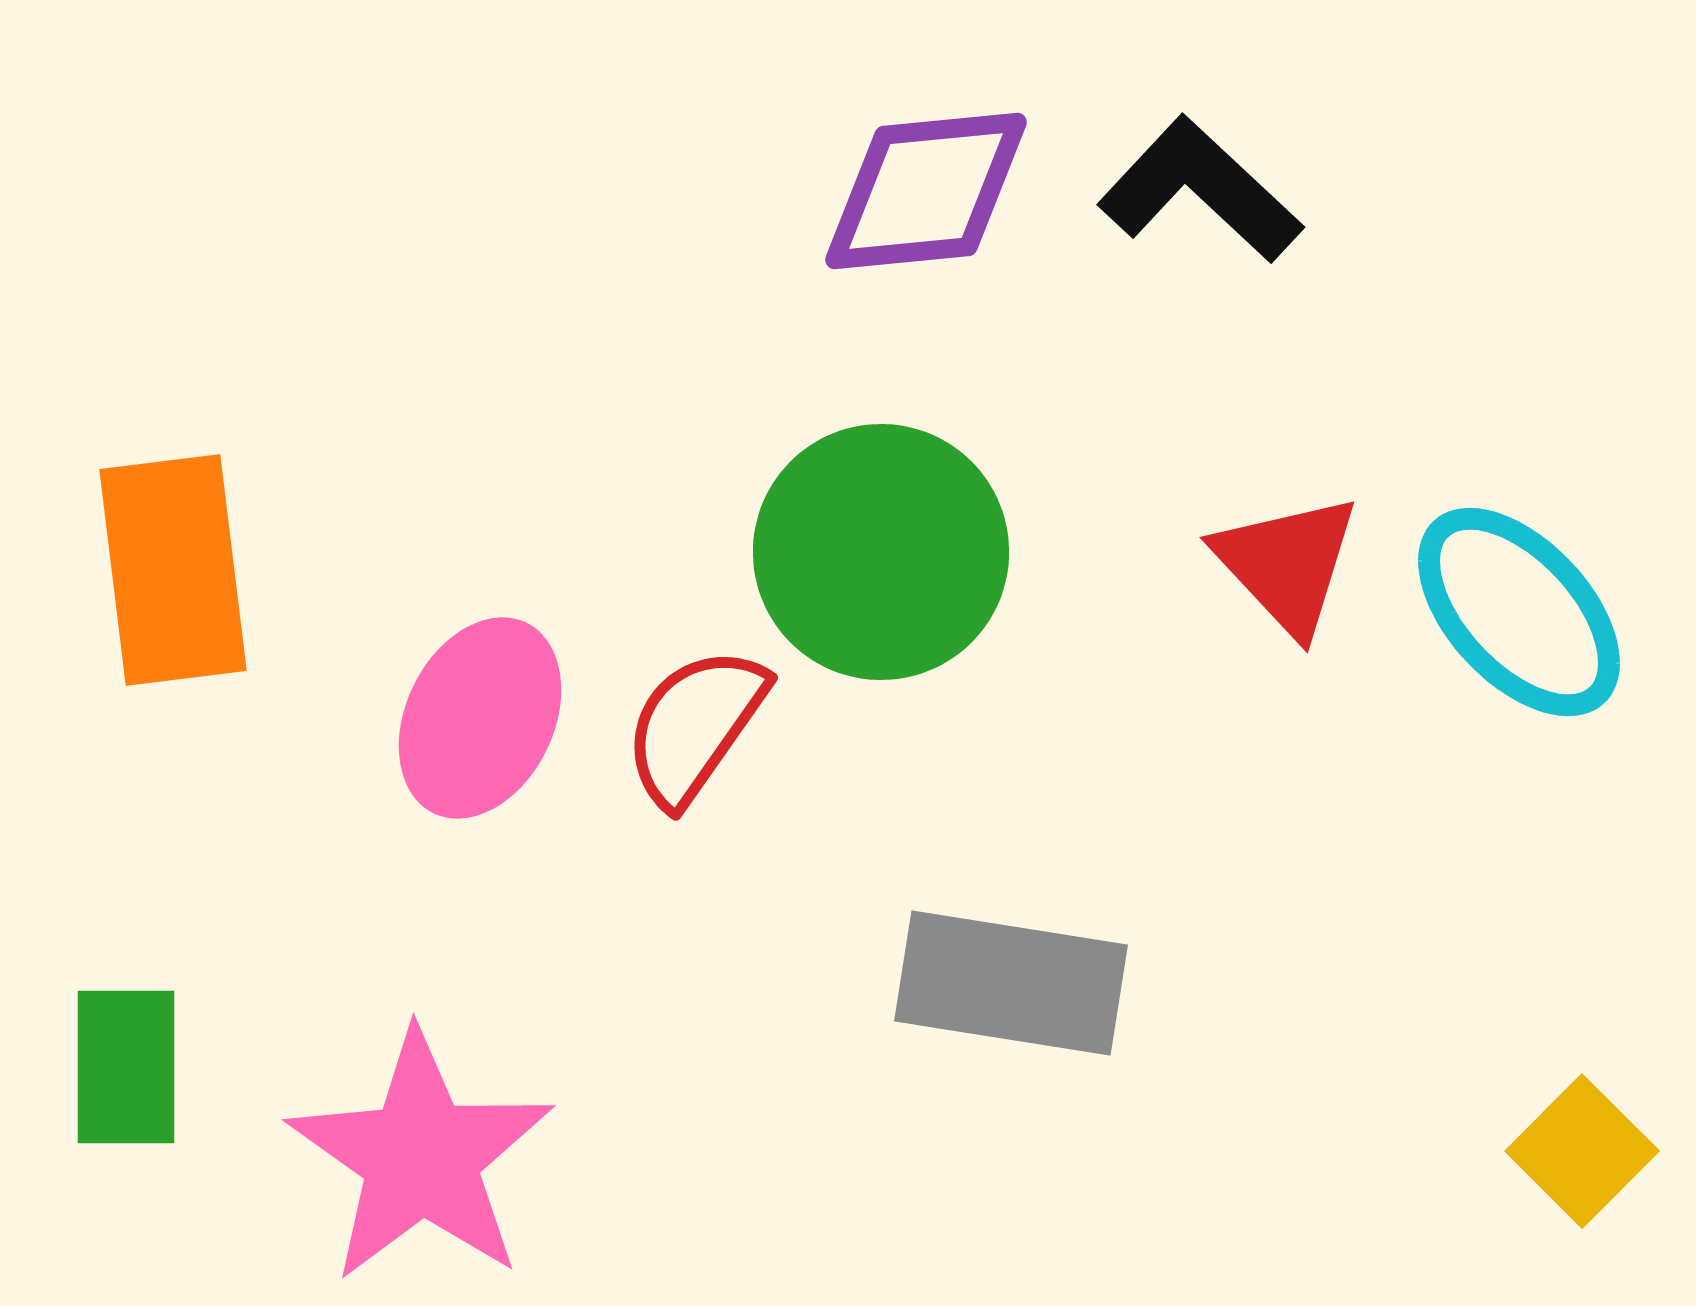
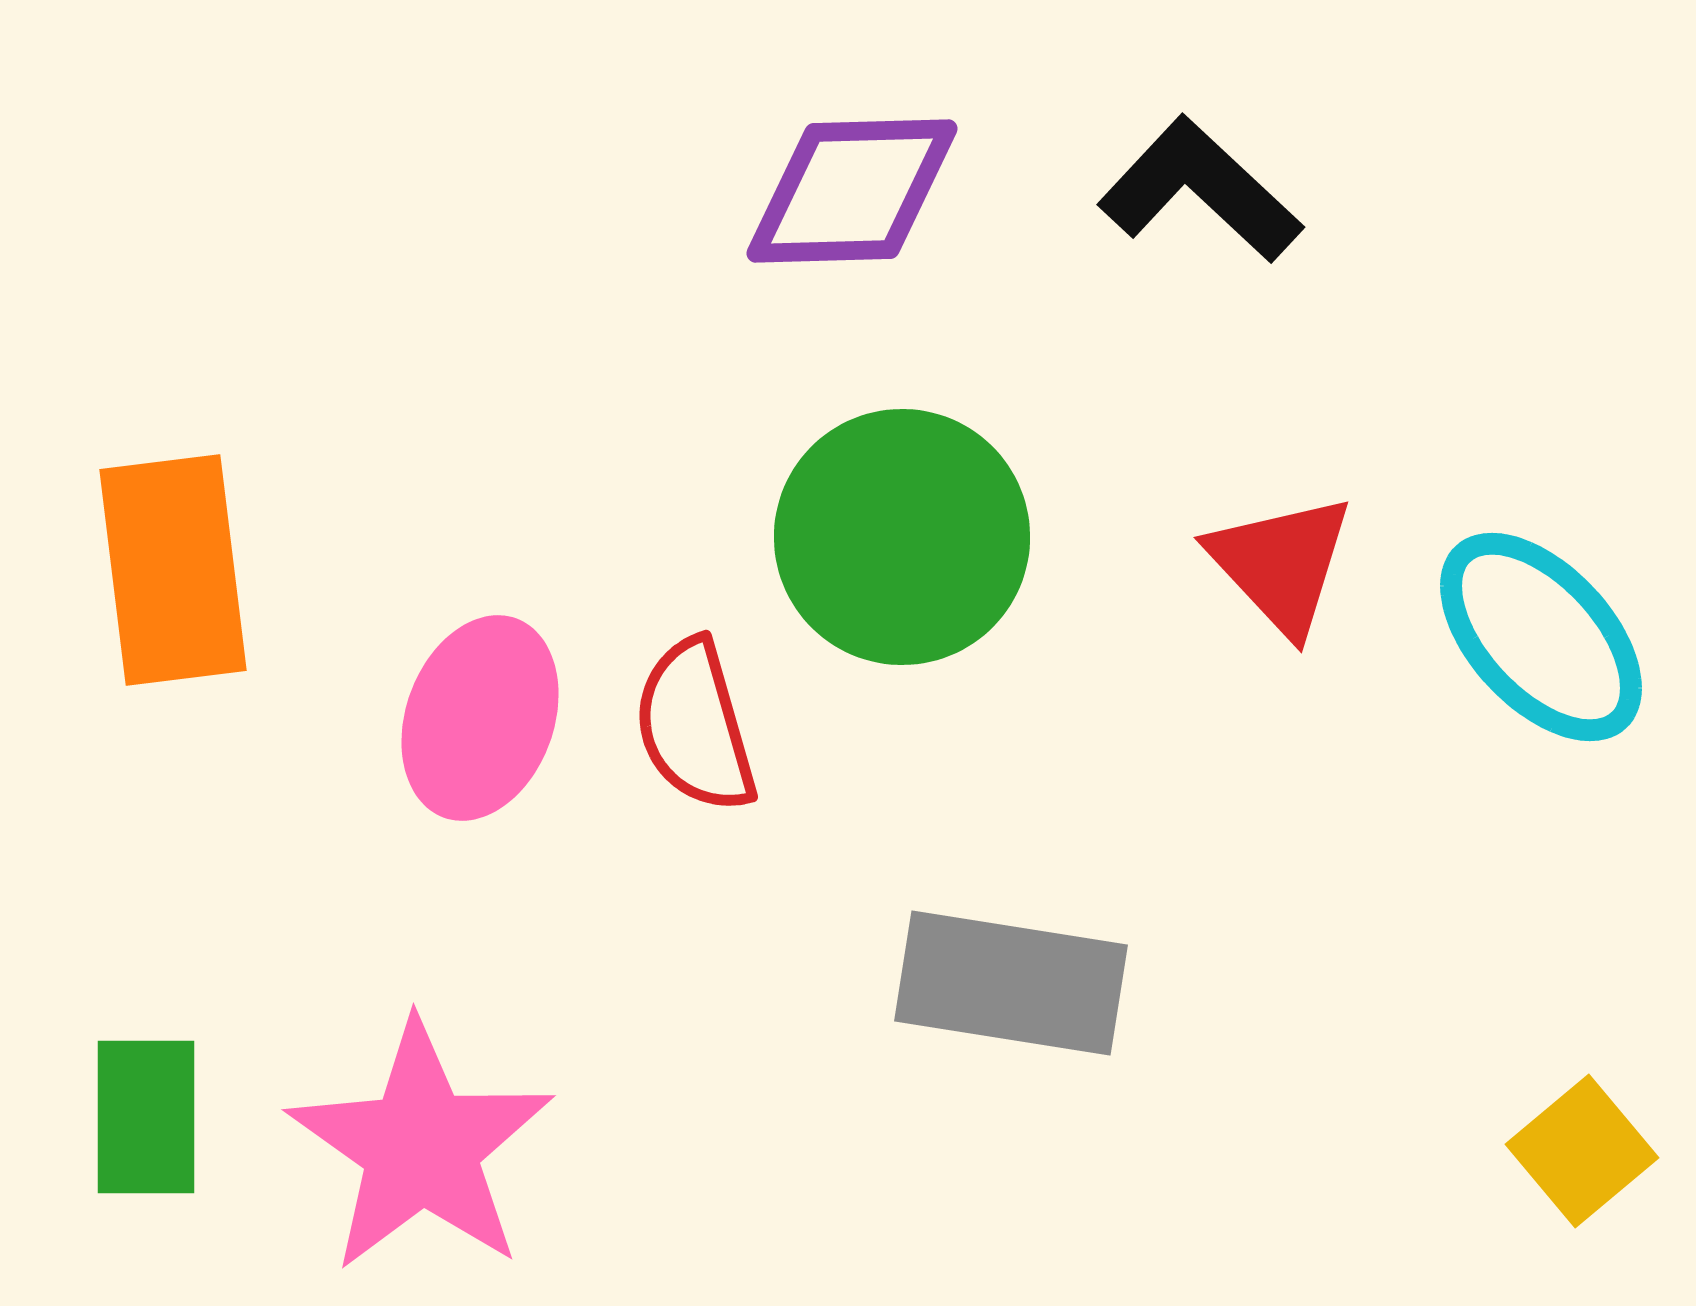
purple diamond: moved 74 px left; rotated 4 degrees clockwise
green circle: moved 21 px right, 15 px up
red triangle: moved 6 px left
cyan ellipse: moved 22 px right, 25 px down
pink ellipse: rotated 6 degrees counterclockwise
red semicircle: rotated 51 degrees counterclockwise
green rectangle: moved 20 px right, 50 px down
yellow square: rotated 5 degrees clockwise
pink star: moved 10 px up
